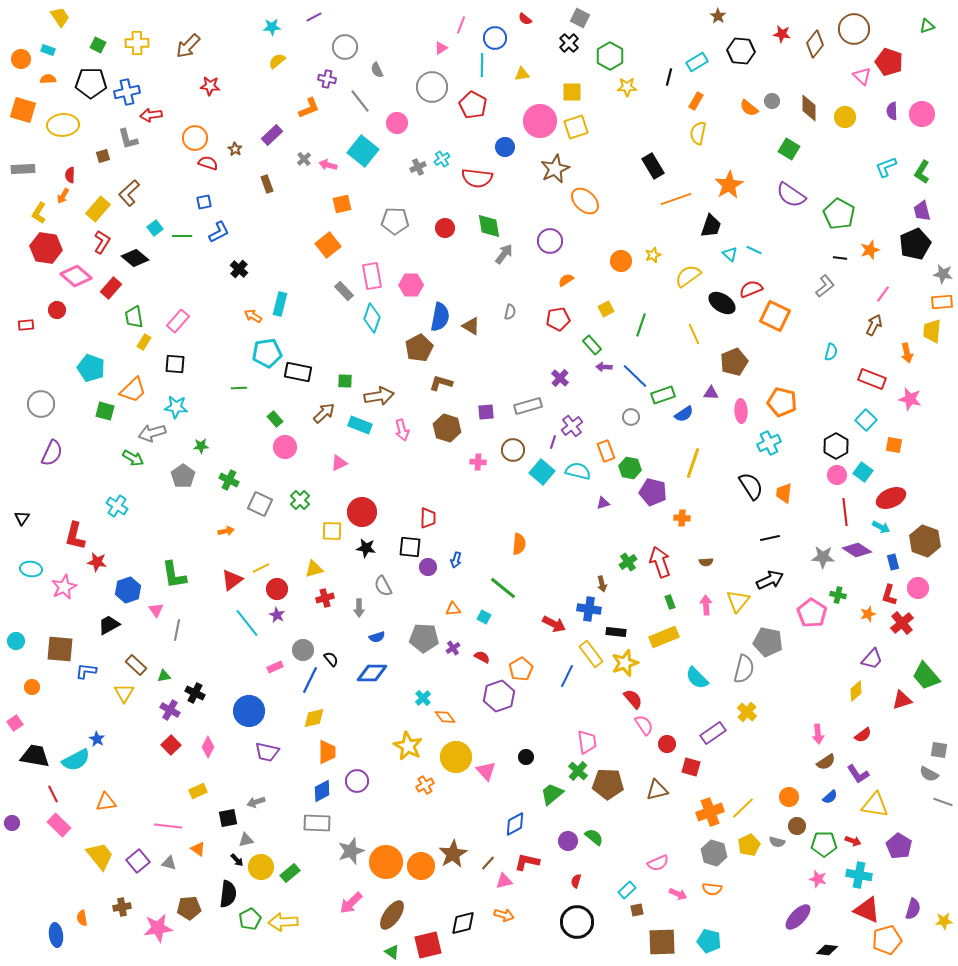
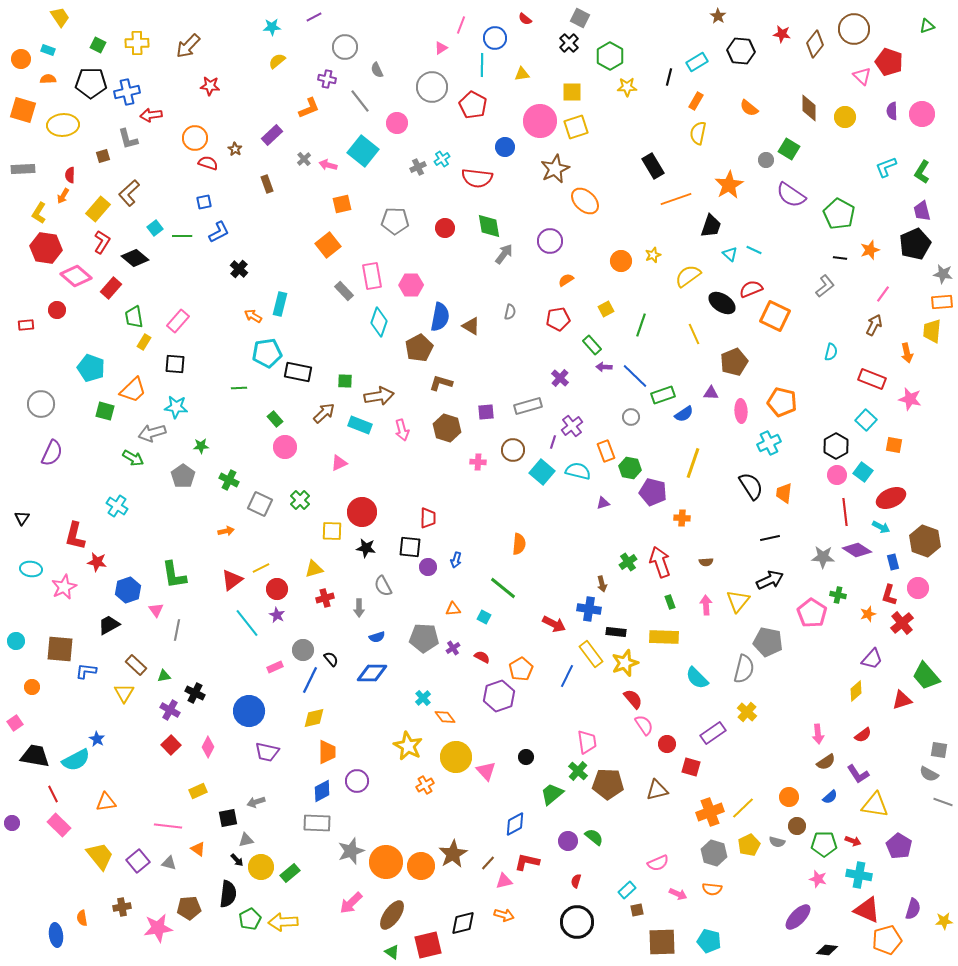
gray circle at (772, 101): moved 6 px left, 59 px down
cyan diamond at (372, 318): moved 7 px right, 4 px down
yellow rectangle at (664, 637): rotated 24 degrees clockwise
